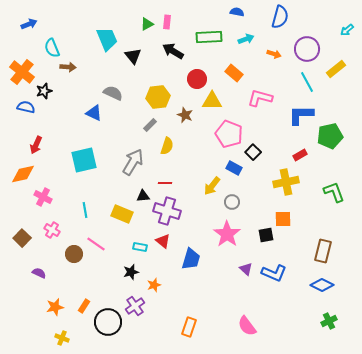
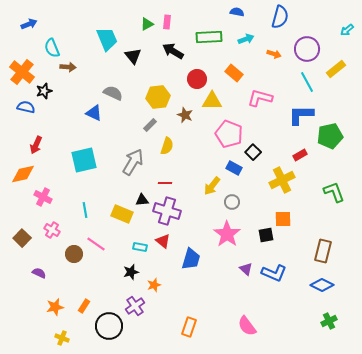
yellow cross at (286, 182): moved 4 px left, 2 px up; rotated 15 degrees counterclockwise
black triangle at (143, 196): moved 1 px left, 4 px down
black circle at (108, 322): moved 1 px right, 4 px down
